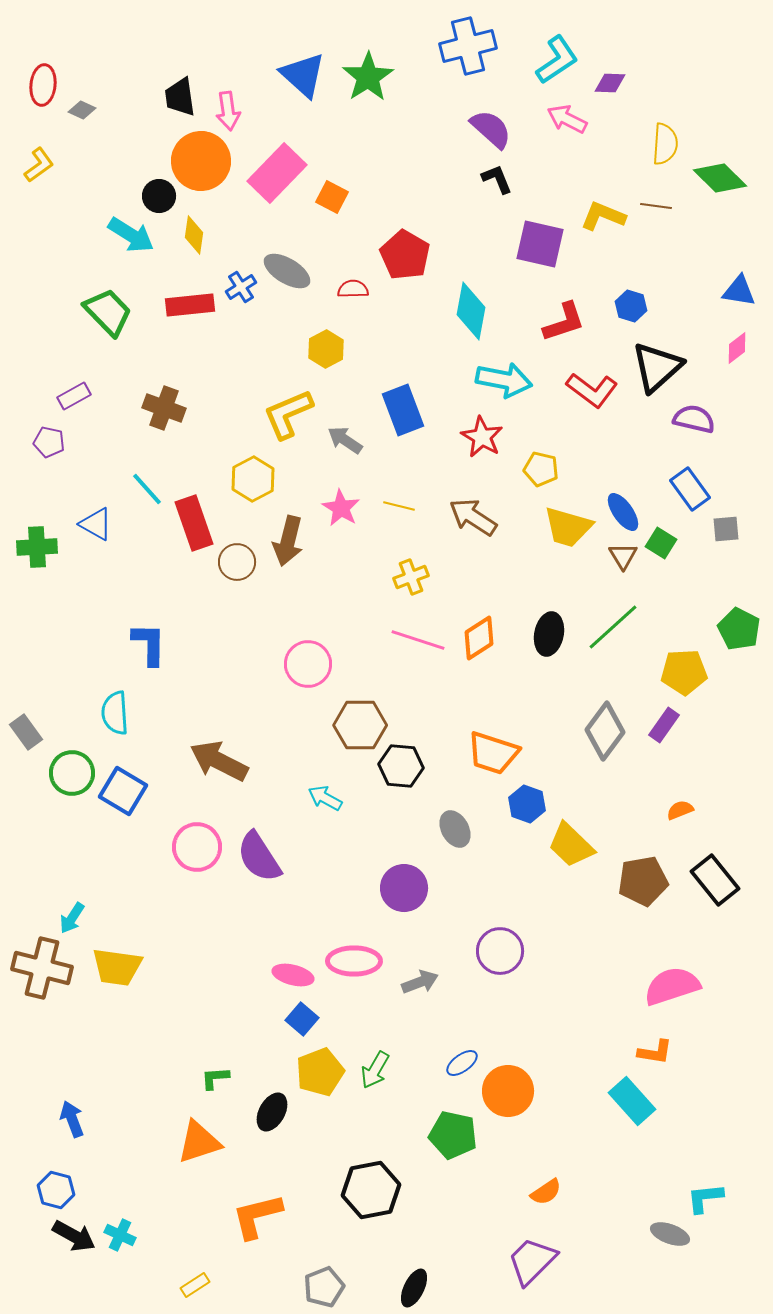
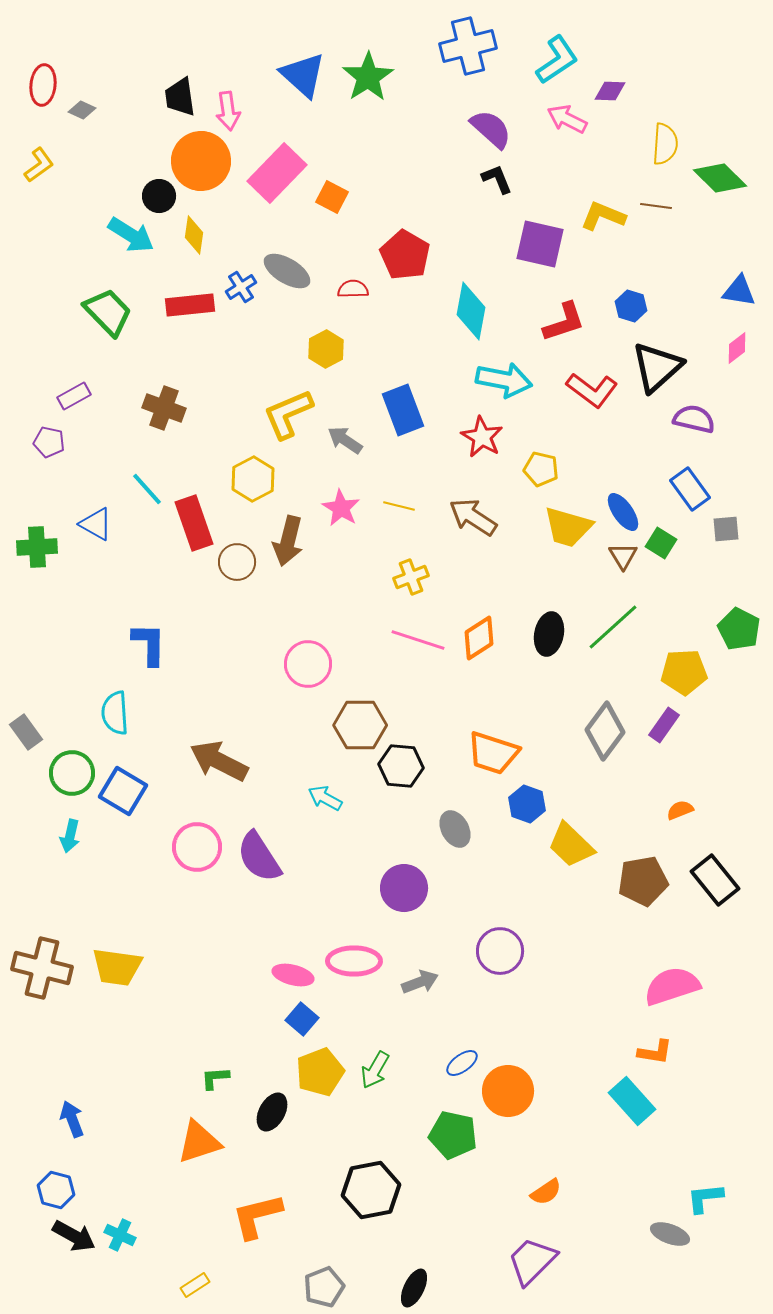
purple diamond at (610, 83): moved 8 px down
cyan arrow at (72, 918): moved 2 px left, 82 px up; rotated 20 degrees counterclockwise
